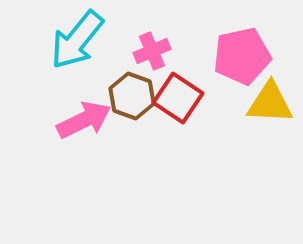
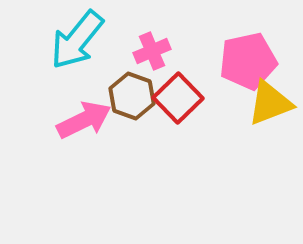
pink pentagon: moved 6 px right, 5 px down
red square: rotated 12 degrees clockwise
yellow triangle: rotated 24 degrees counterclockwise
